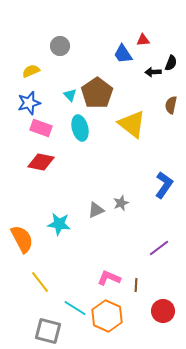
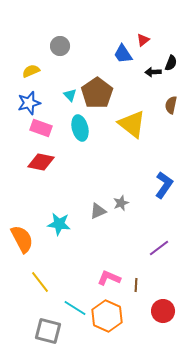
red triangle: rotated 32 degrees counterclockwise
gray triangle: moved 2 px right, 1 px down
